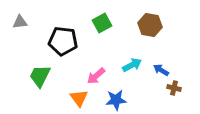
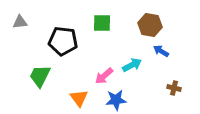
green square: rotated 30 degrees clockwise
blue arrow: moved 19 px up
pink arrow: moved 8 px right
